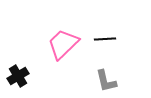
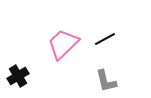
black line: rotated 25 degrees counterclockwise
